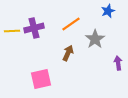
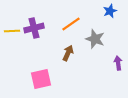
blue star: moved 2 px right
gray star: rotated 18 degrees counterclockwise
